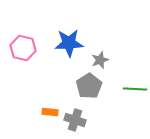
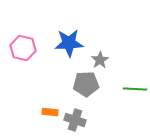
gray star: rotated 12 degrees counterclockwise
gray pentagon: moved 3 px left, 2 px up; rotated 30 degrees clockwise
